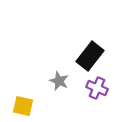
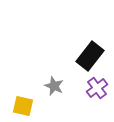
gray star: moved 5 px left, 5 px down
purple cross: rotated 30 degrees clockwise
